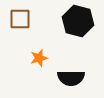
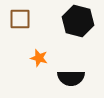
orange star: rotated 30 degrees clockwise
